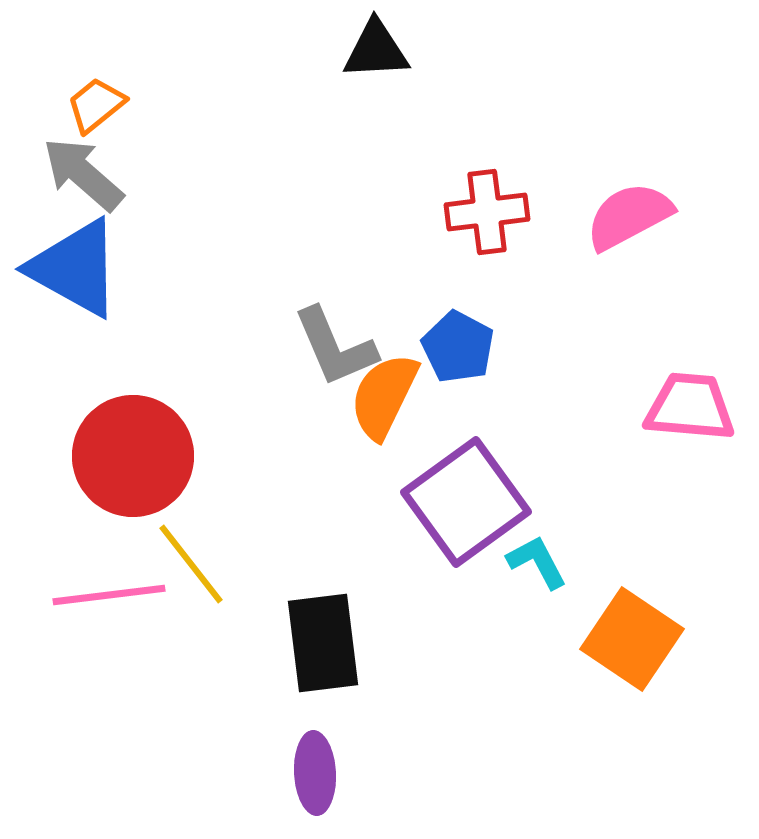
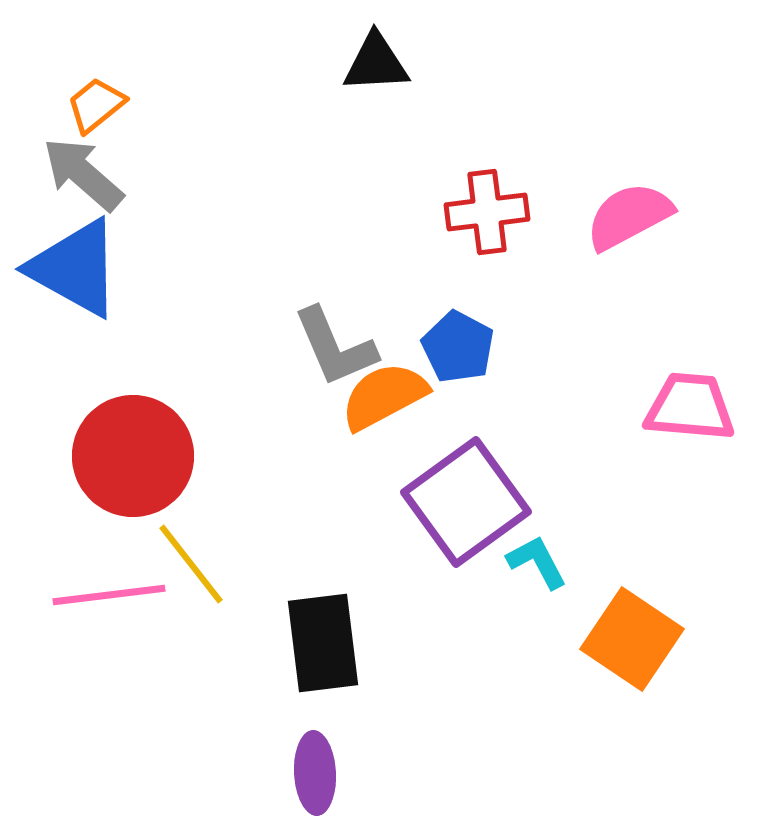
black triangle: moved 13 px down
orange semicircle: rotated 36 degrees clockwise
